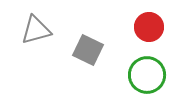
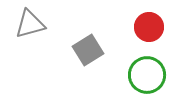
gray triangle: moved 6 px left, 6 px up
gray square: rotated 32 degrees clockwise
